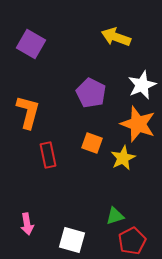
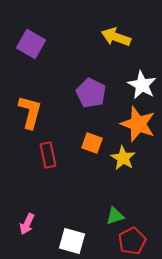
white star: rotated 20 degrees counterclockwise
orange L-shape: moved 2 px right
yellow star: rotated 15 degrees counterclockwise
pink arrow: rotated 35 degrees clockwise
white square: moved 1 px down
